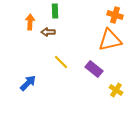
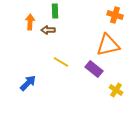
brown arrow: moved 2 px up
orange triangle: moved 2 px left, 5 px down
yellow line: rotated 14 degrees counterclockwise
